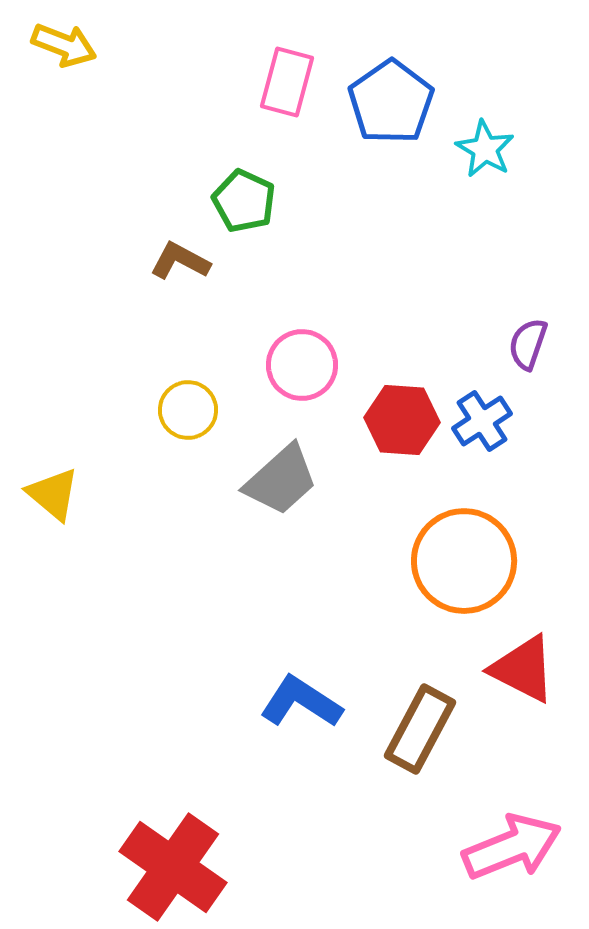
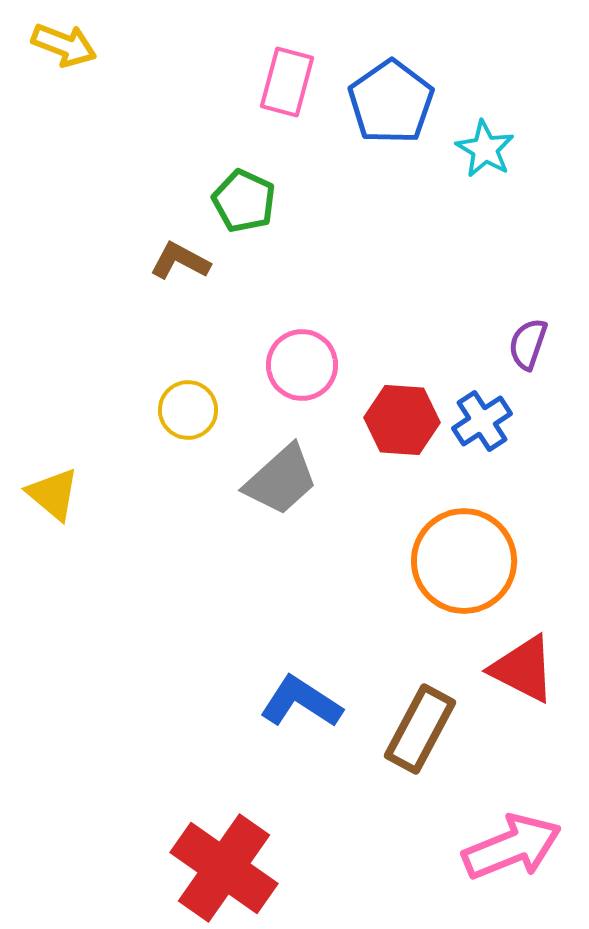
red cross: moved 51 px right, 1 px down
